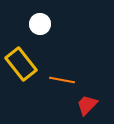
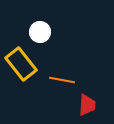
white circle: moved 8 px down
red trapezoid: rotated 140 degrees clockwise
